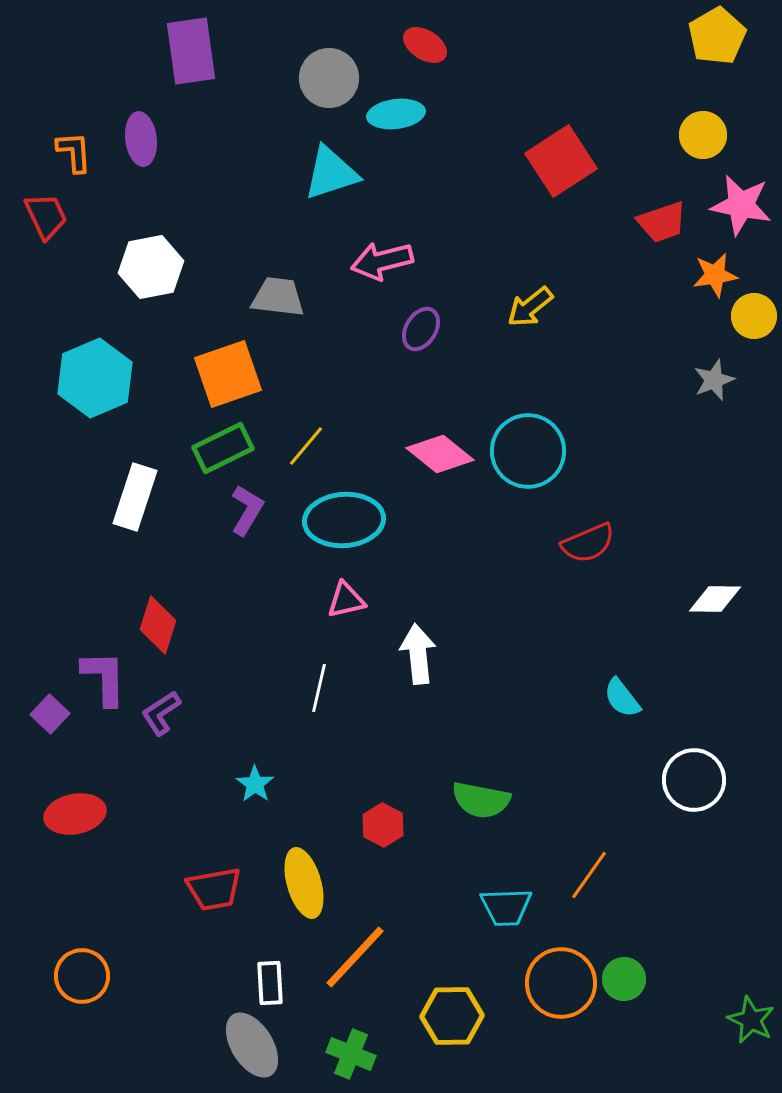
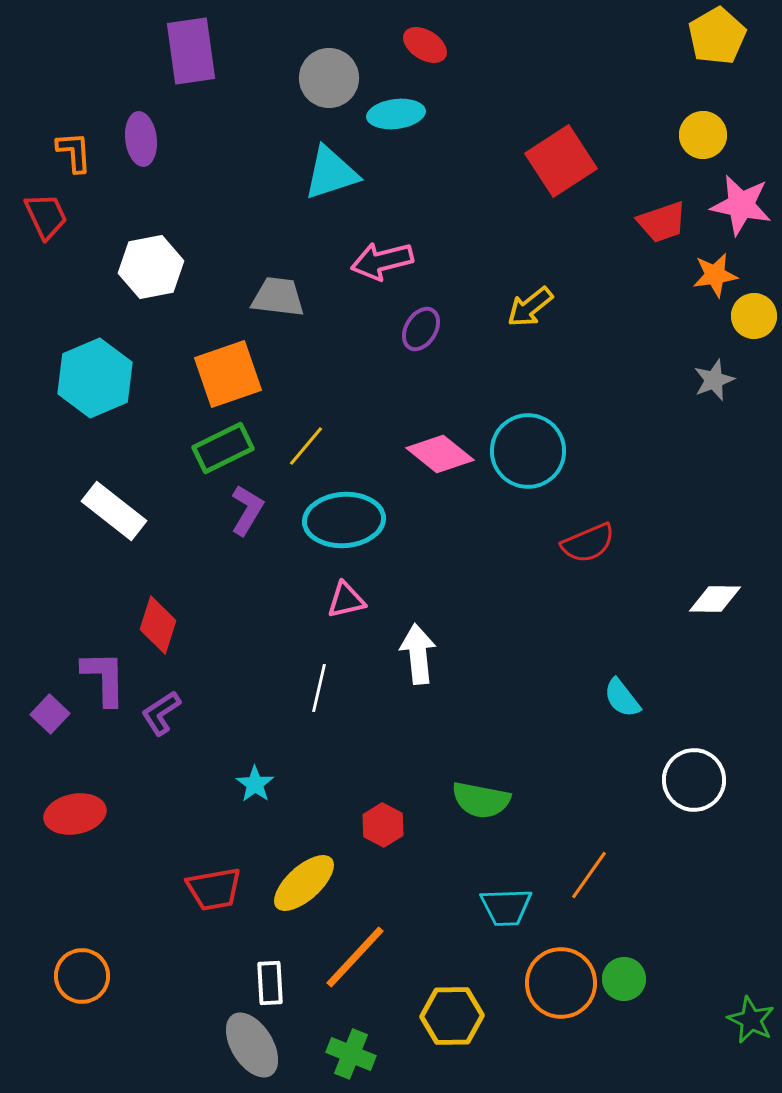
white rectangle at (135, 497): moved 21 px left, 14 px down; rotated 70 degrees counterclockwise
yellow ellipse at (304, 883): rotated 64 degrees clockwise
